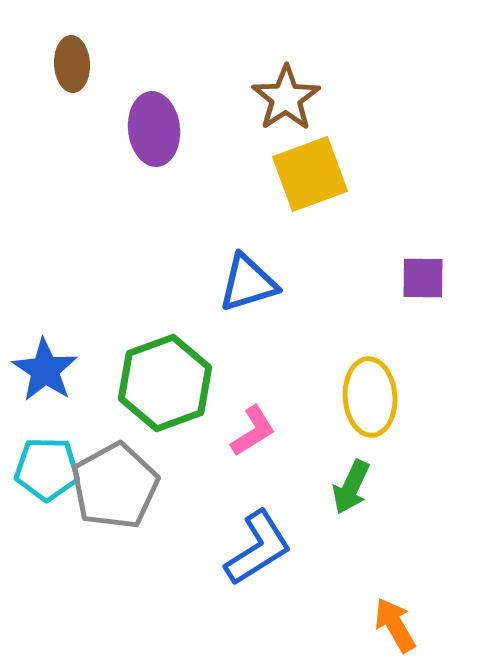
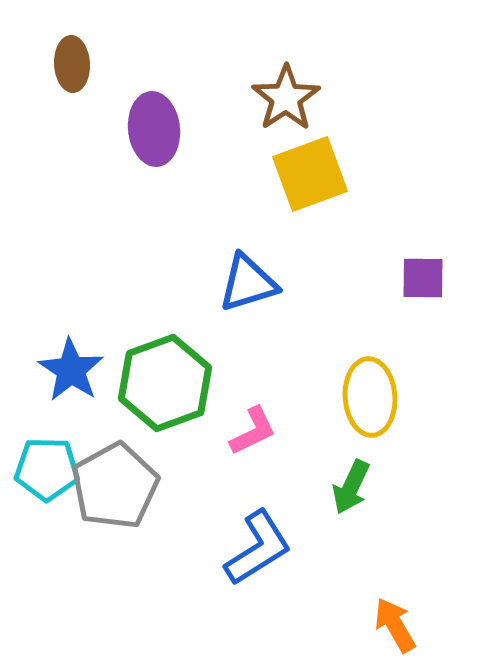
blue star: moved 26 px right
pink L-shape: rotated 6 degrees clockwise
